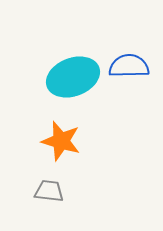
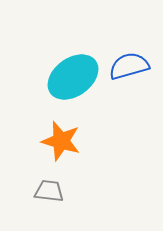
blue semicircle: rotated 15 degrees counterclockwise
cyan ellipse: rotated 15 degrees counterclockwise
